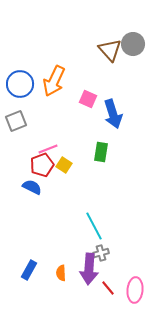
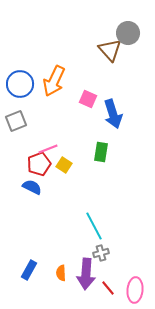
gray circle: moved 5 px left, 11 px up
red pentagon: moved 3 px left, 1 px up
purple arrow: moved 3 px left, 5 px down
